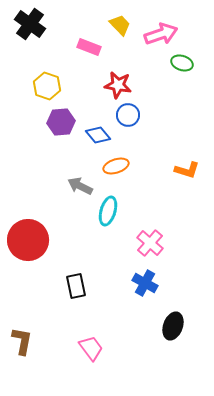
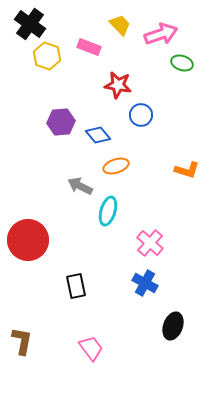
yellow hexagon: moved 30 px up
blue circle: moved 13 px right
